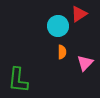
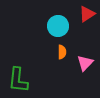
red triangle: moved 8 px right
